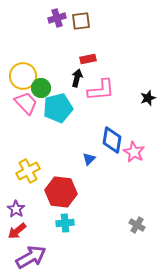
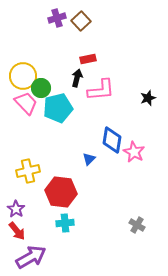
brown square: rotated 36 degrees counterclockwise
yellow cross: rotated 15 degrees clockwise
red arrow: rotated 90 degrees counterclockwise
